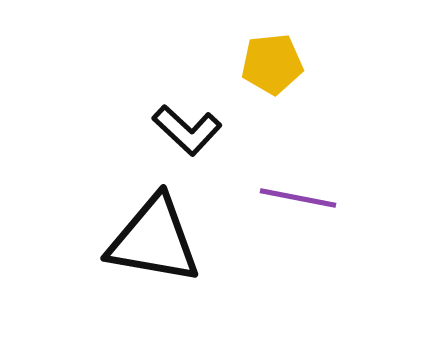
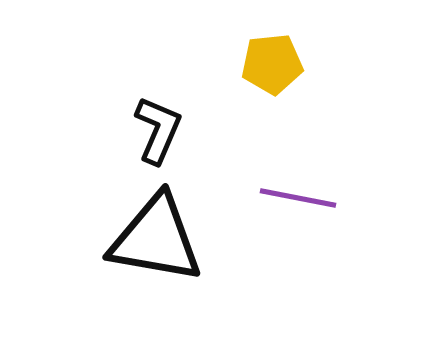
black L-shape: moved 29 px left; rotated 110 degrees counterclockwise
black triangle: moved 2 px right, 1 px up
